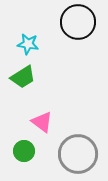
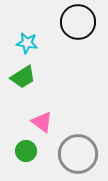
cyan star: moved 1 px left, 1 px up
green circle: moved 2 px right
